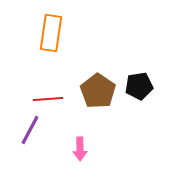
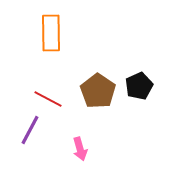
orange rectangle: rotated 9 degrees counterclockwise
black pentagon: rotated 16 degrees counterclockwise
red line: rotated 32 degrees clockwise
pink arrow: rotated 15 degrees counterclockwise
